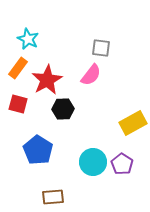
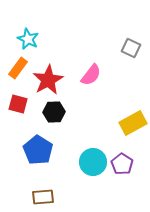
gray square: moved 30 px right; rotated 18 degrees clockwise
red star: moved 1 px right
black hexagon: moved 9 px left, 3 px down
brown rectangle: moved 10 px left
